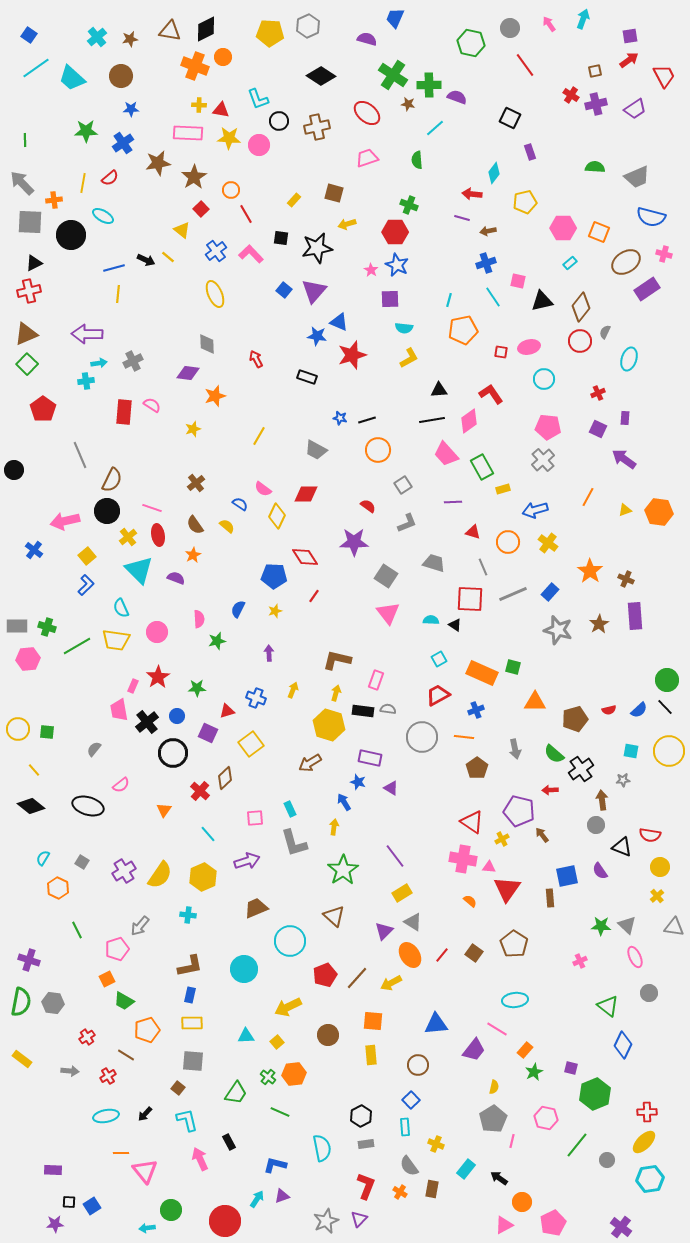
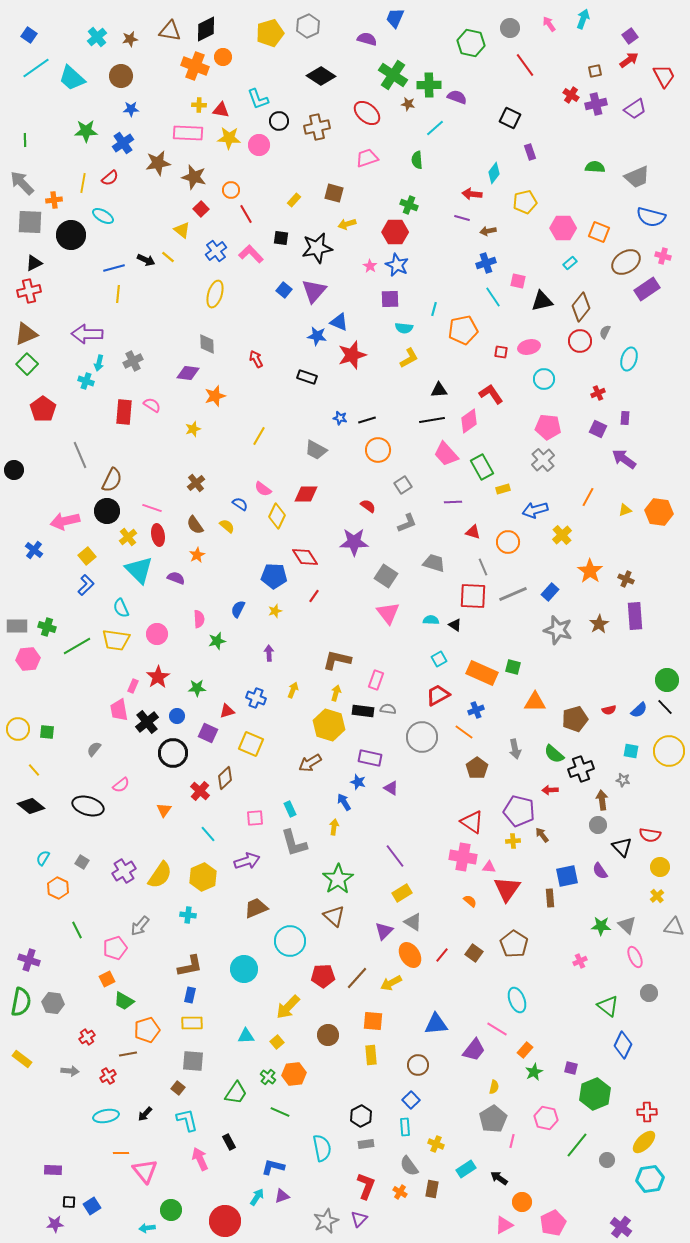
yellow pentagon at (270, 33): rotated 20 degrees counterclockwise
purple square at (630, 36): rotated 28 degrees counterclockwise
brown star at (194, 177): rotated 25 degrees counterclockwise
pink cross at (664, 254): moved 1 px left, 2 px down
pink star at (371, 270): moved 1 px left, 4 px up
yellow ellipse at (215, 294): rotated 40 degrees clockwise
cyan line at (449, 300): moved 15 px left, 9 px down
cyan arrow at (99, 363): rotated 112 degrees clockwise
cyan cross at (86, 381): rotated 28 degrees clockwise
yellow cross at (548, 543): moved 14 px right, 8 px up; rotated 12 degrees clockwise
orange star at (193, 555): moved 4 px right
red square at (470, 599): moved 3 px right, 3 px up
pink circle at (157, 632): moved 2 px down
orange line at (464, 737): moved 5 px up; rotated 30 degrees clockwise
yellow square at (251, 744): rotated 30 degrees counterclockwise
black cross at (581, 769): rotated 15 degrees clockwise
gray star at (623, 780): rotated 16 degrees clockwise
gray circle at (596, 825): moved 2 px right
yellow cross at (502, 839): moved 11 px right, 2 px down; rotated 24 degrees clockwise
black triangle at (622, 847): rotated 25 degrees clockwise
pink cross at (463, 859): moved 2 px up
green star at (343, 870): moved 5 px left, 9 px down
pink pentagon at (117, 949): moved 2 px left, 1 px up
red pentagon at (325, 975): moved 2 px left, 1 px down; rotated 20 degrees clockwise
cyan ellipse at (515, 1000): moved 2 px right; rotated 75 degrees clockwise
yellow arrow at (288, 1007): rotated 20 degrees counterclockwise
brown line at (126, 1055): moved 2 px right, 1 px up; rotated 42 degrees counterclockwise
blue L-shape at (275, 1165): moved 2 px left, 2 px down
cyan rectangle at (466, 1169): rotated 18 degrees clockwise
cyan arrow at (257, 1199): moved 2 px up
